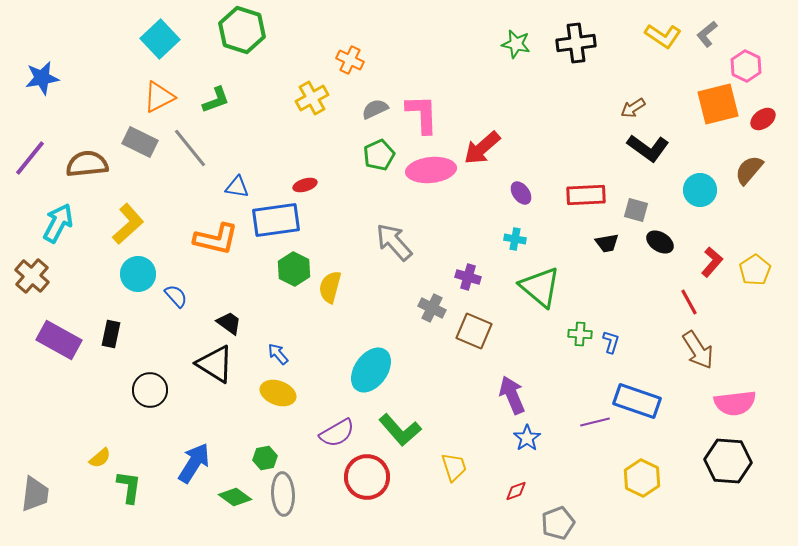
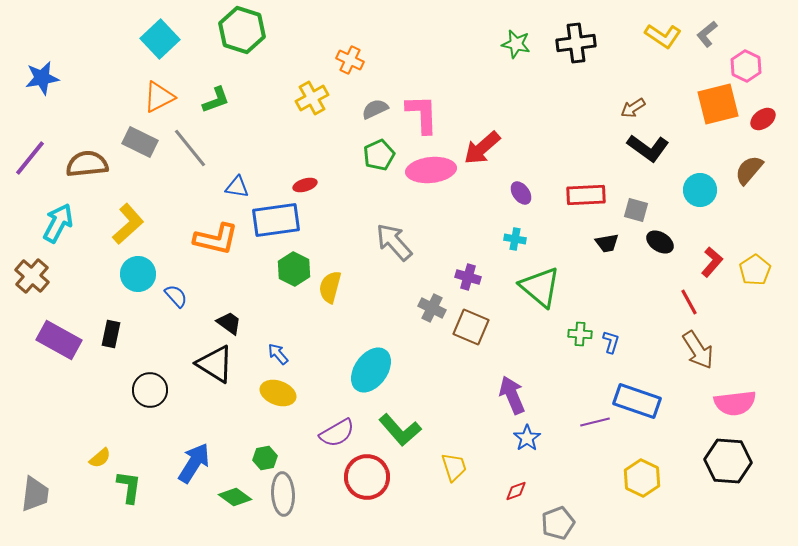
brown square at (474, 331): moved 3 px left, 4 px up
